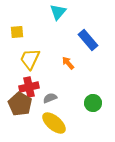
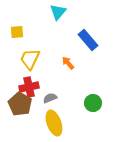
yellow ellipse: rotated 30 degrees clockwise
